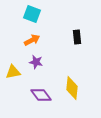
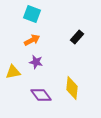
black rectangle: rotated 48 degrees clockwise
